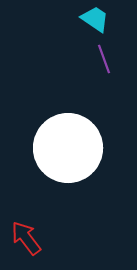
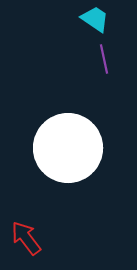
purple line: rotated 8 degrees clockwise
